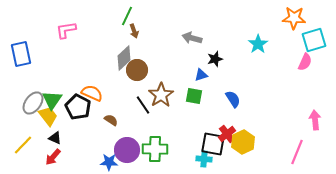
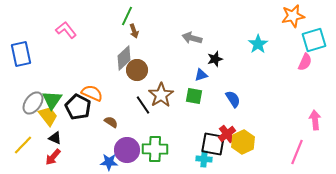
orange star: moved 1 px left, 2 px up; rotated 15 degrees counterclockwise
pink L-shape: rotated 60 degrees clockwise
brown semicircle: moved 2 px down
